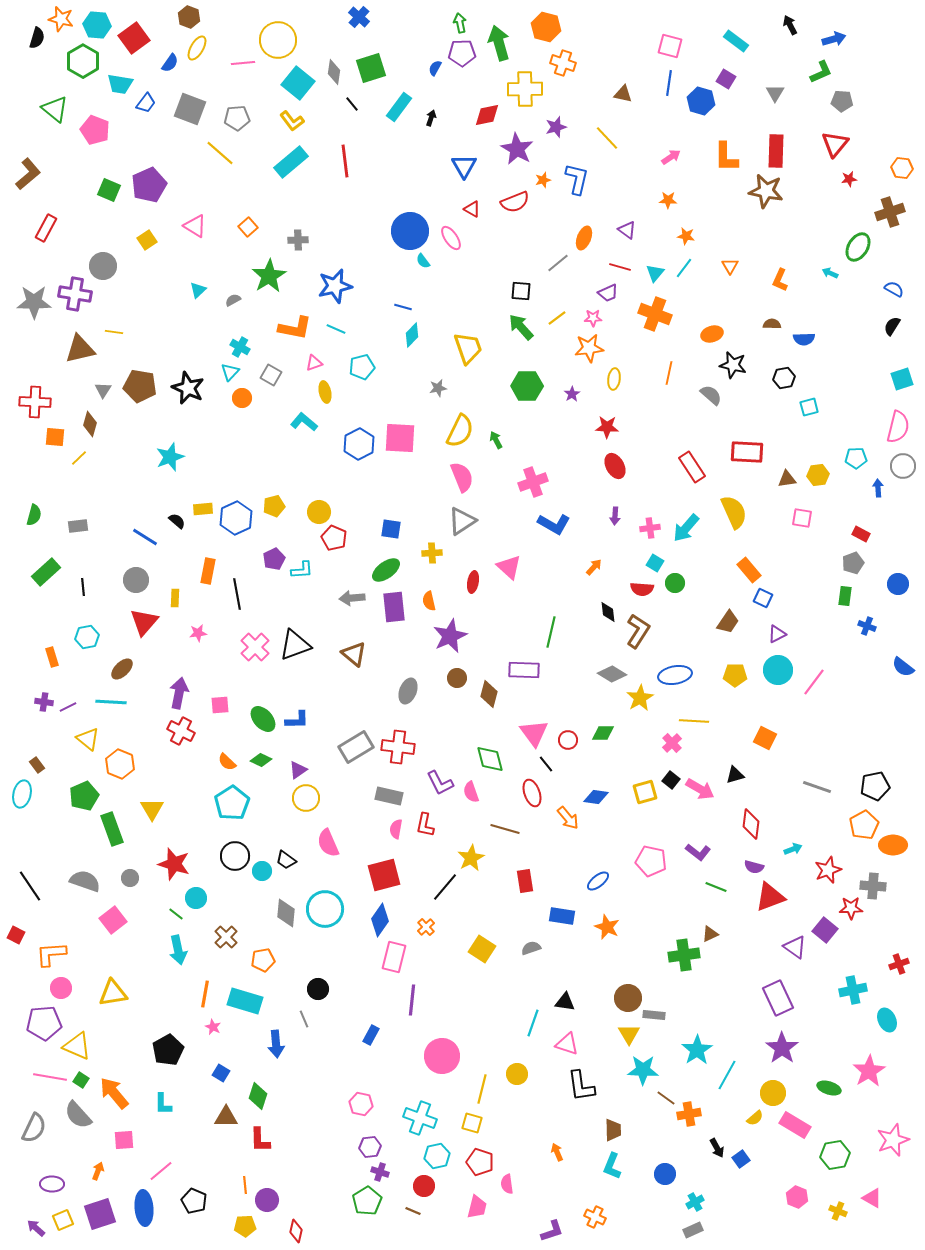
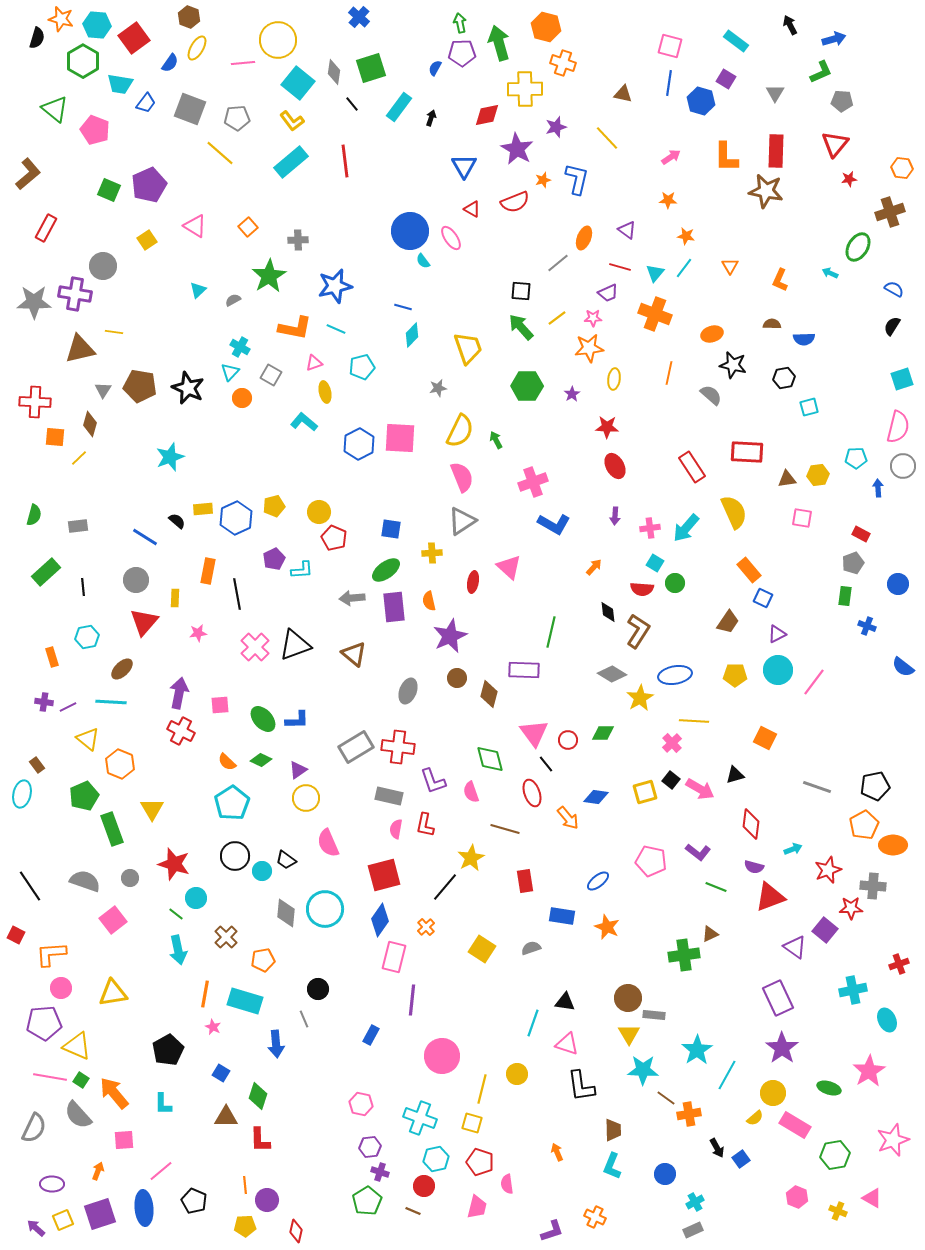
purple L-shape at (440, 783): moved 7 px left, 2 px up; rotated 8 degrees clockwise
cyan hexagon at (437, 1156): moved 1 px left, 3 px down
